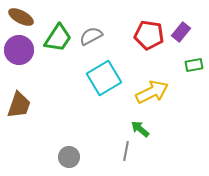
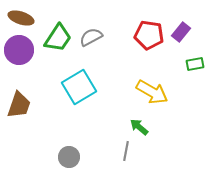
brown ellipse: moved 1 px down; rotated 10 degrees counterclockwise
gray semicircle: moved 1 px down
green rectangle: moved 1 px right, 1 px up
cyan square: moved 25 px left, 9 px down
yellow arrow: rotated 56 degrees clockwise
green arrow: moved 1 px left, 2 px up
